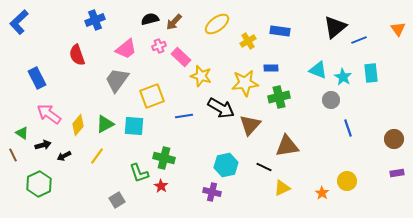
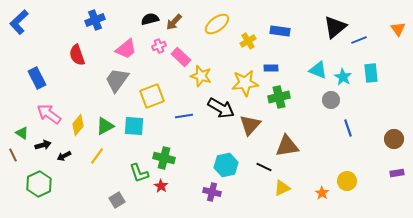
green triangle at (105, 124): moved 2 px down
